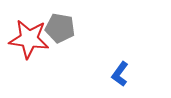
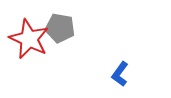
red star: rotated 18 degrees clockwise
